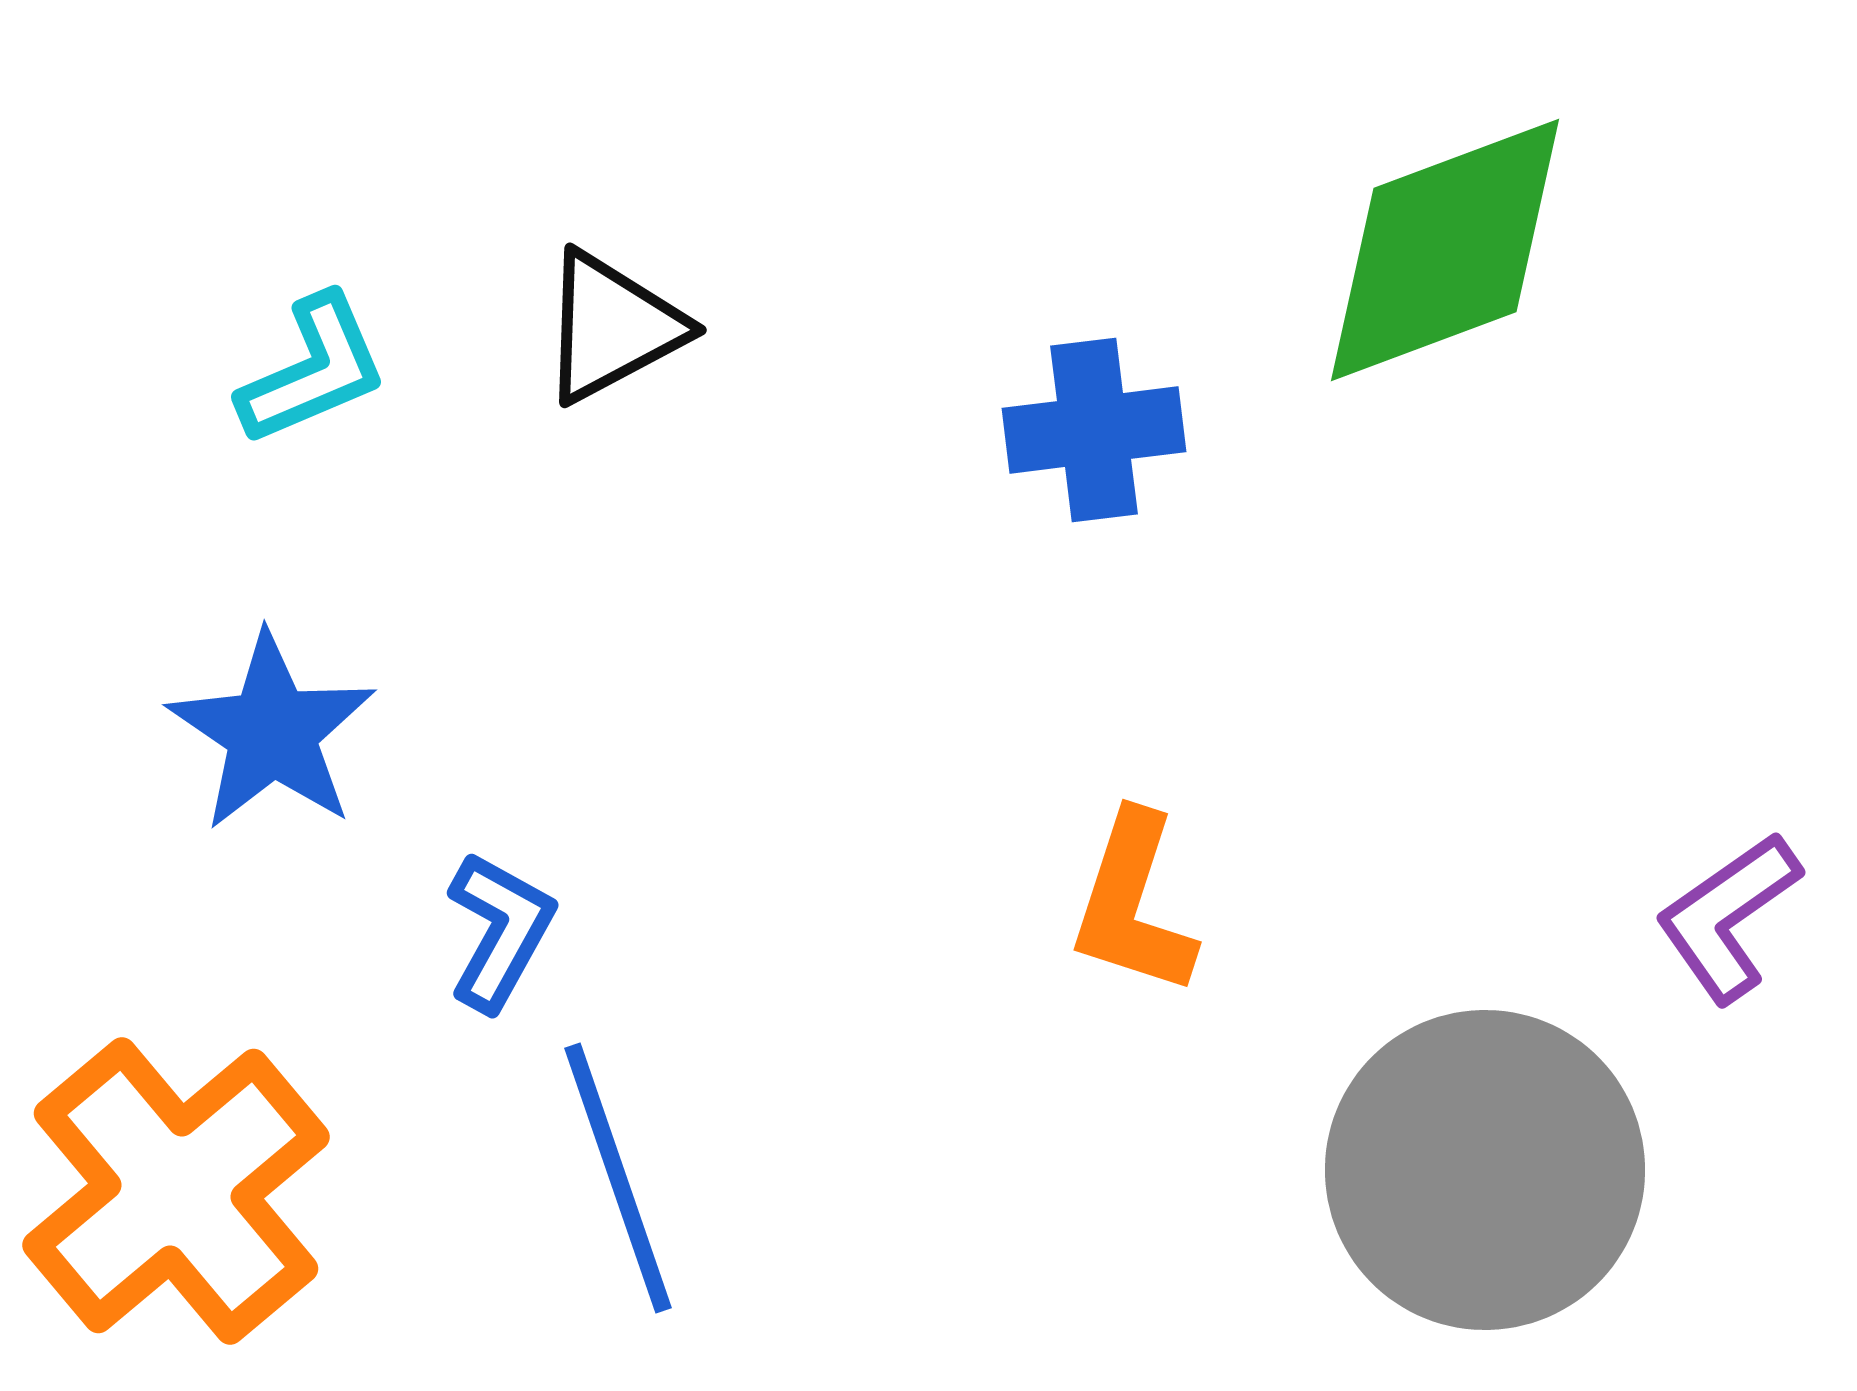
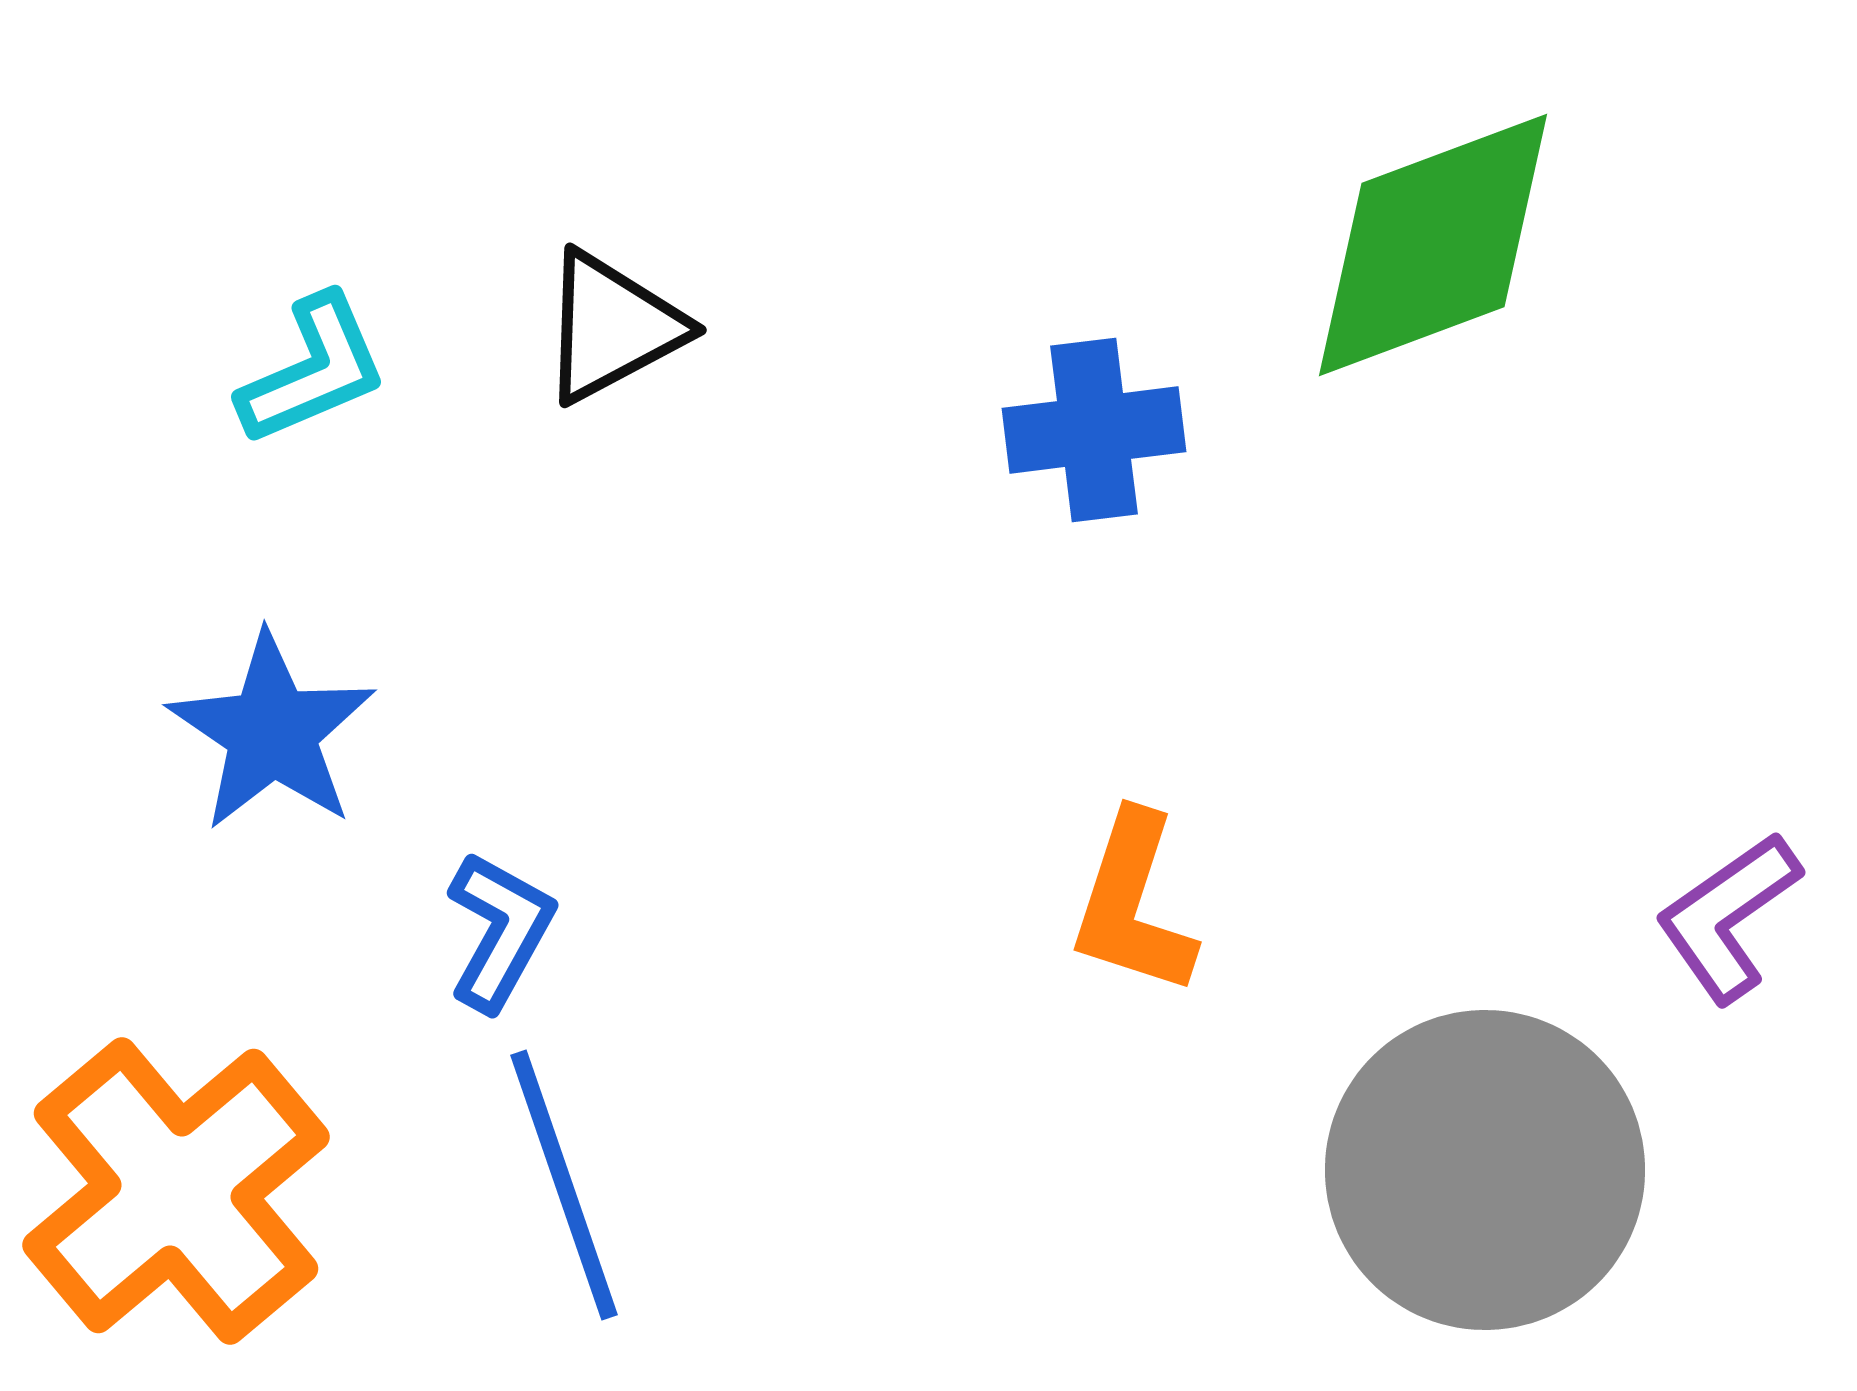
green diamond: moved 12 px left, 5 px up
blue line: moved 54 px left, 7 px down
